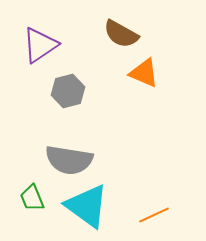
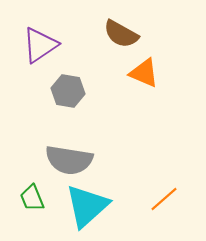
gray hexagon: rotated 24 degrees clockwise
cyan triangle: rotated 42 degrees clockwise
orange line: moved 10 px right, 16 px up; rotated 16 degrees counterclockwise
